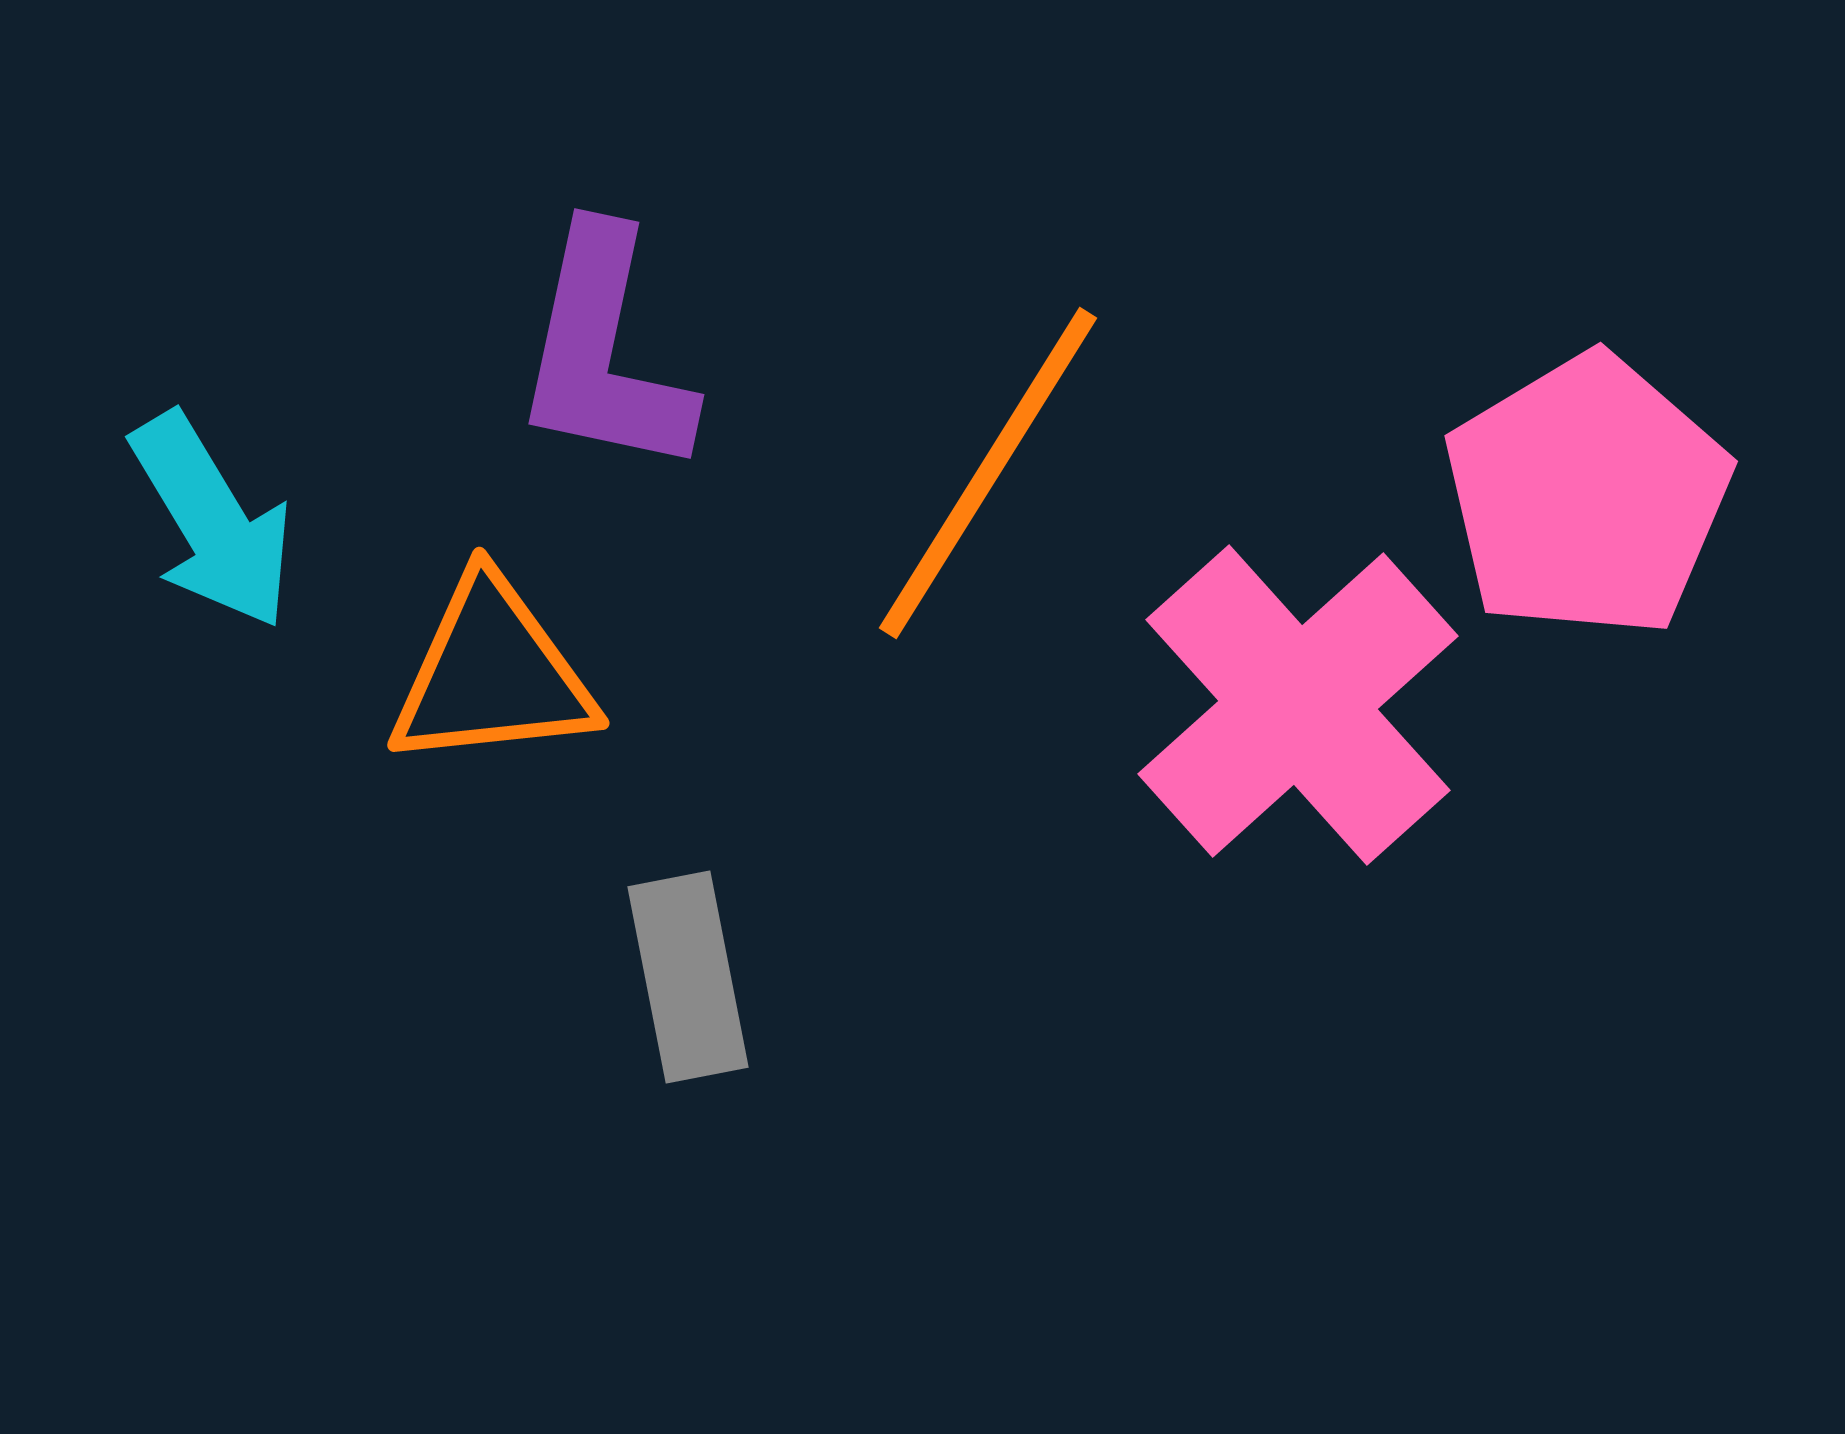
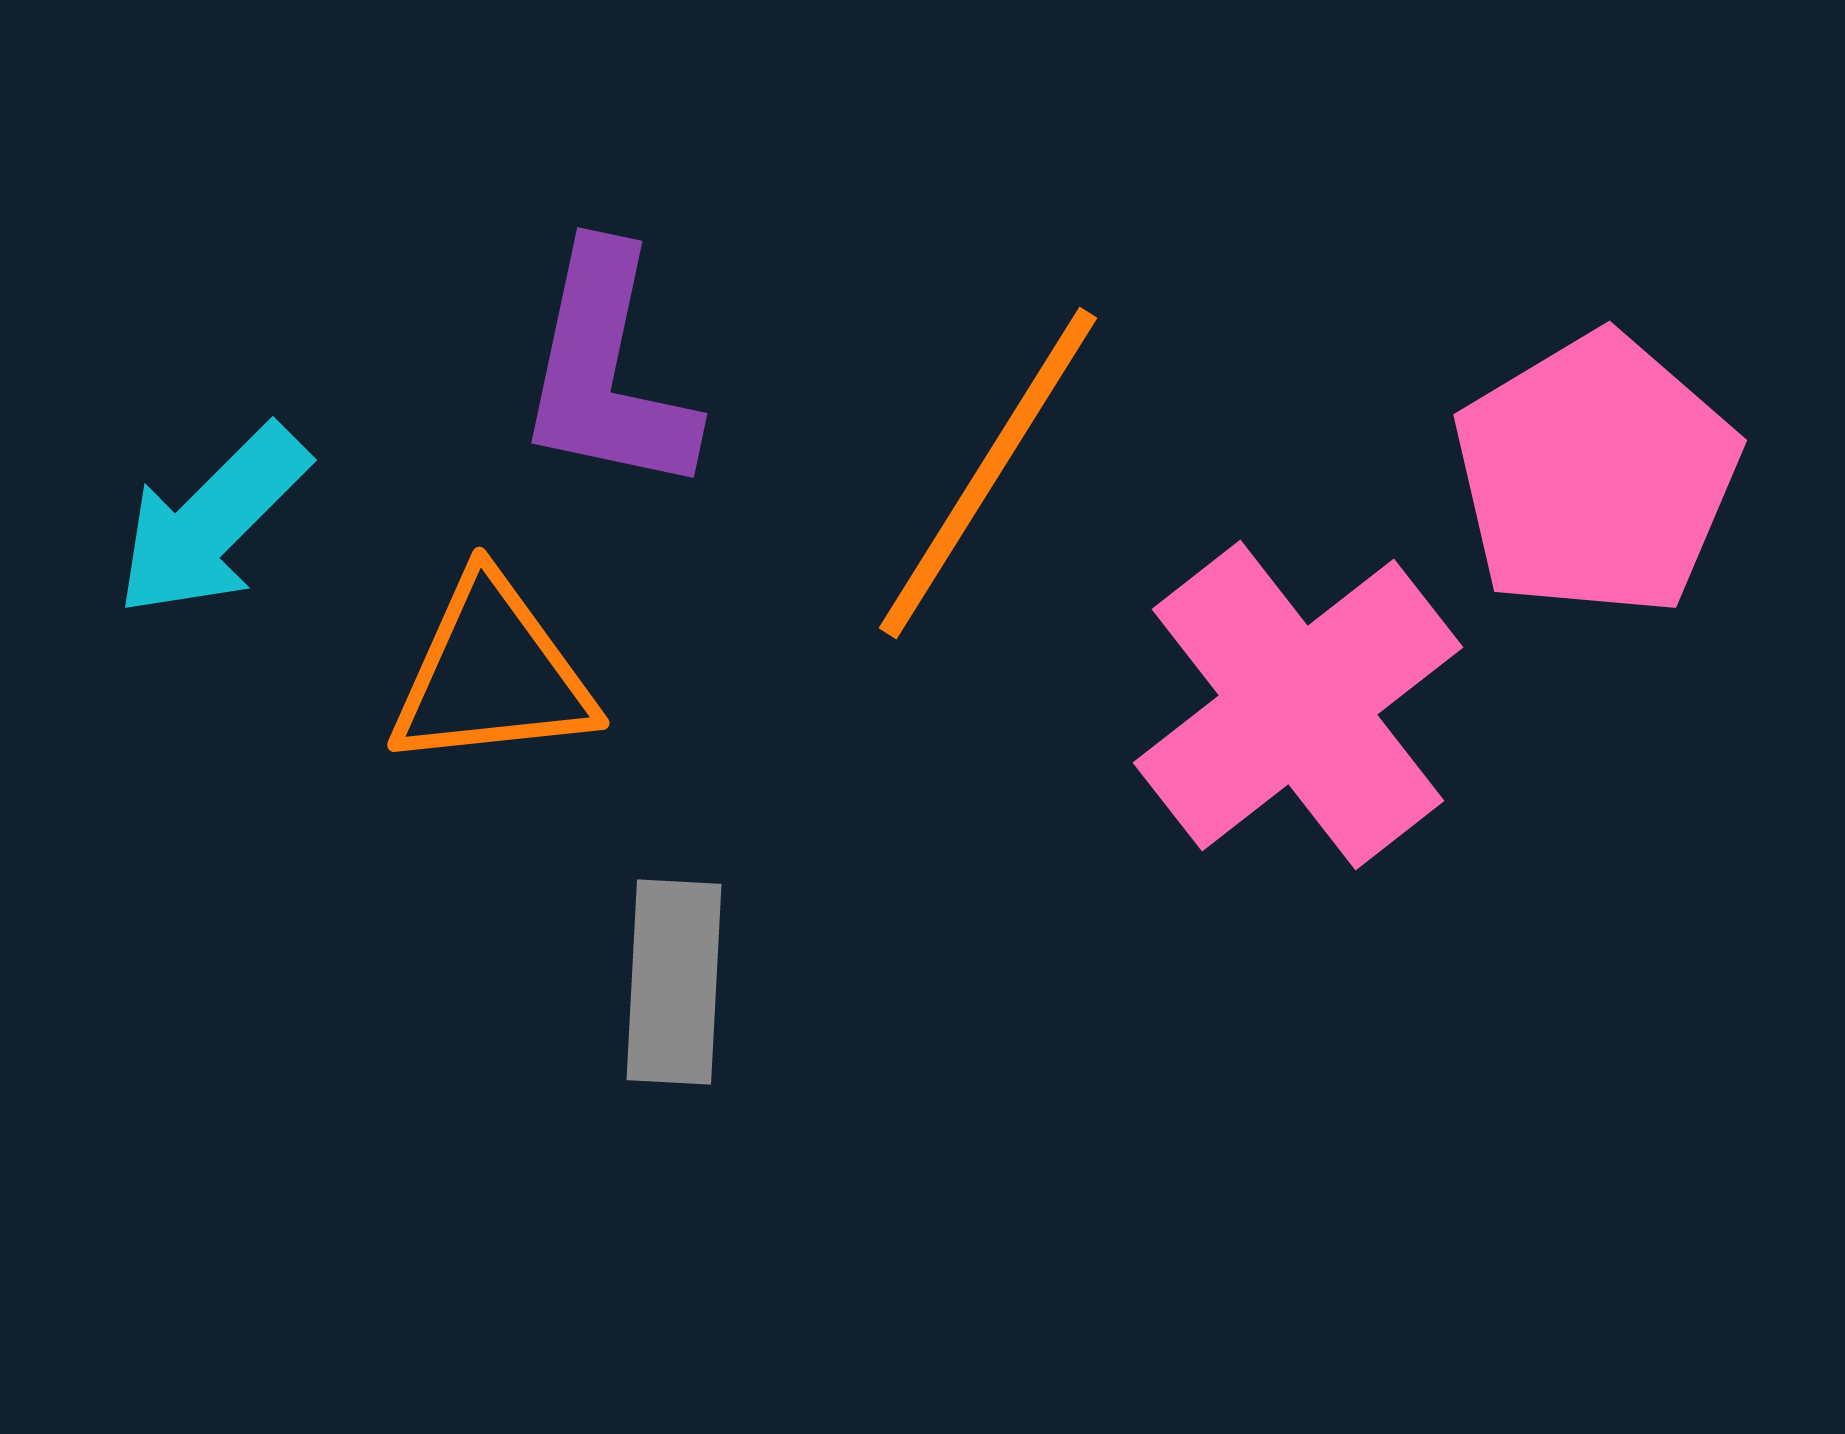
purple L-shape: moved 3 px right, 19 px down
pink pentagon: moved 9 px right, 21 px up
cyan arrow: rotated 76 degrees clockwise
pink cross: rotated 4 degrees clockwise
gray rectangle: moved 14 px left, 5 px down; rotated 14 degrees clockwise
